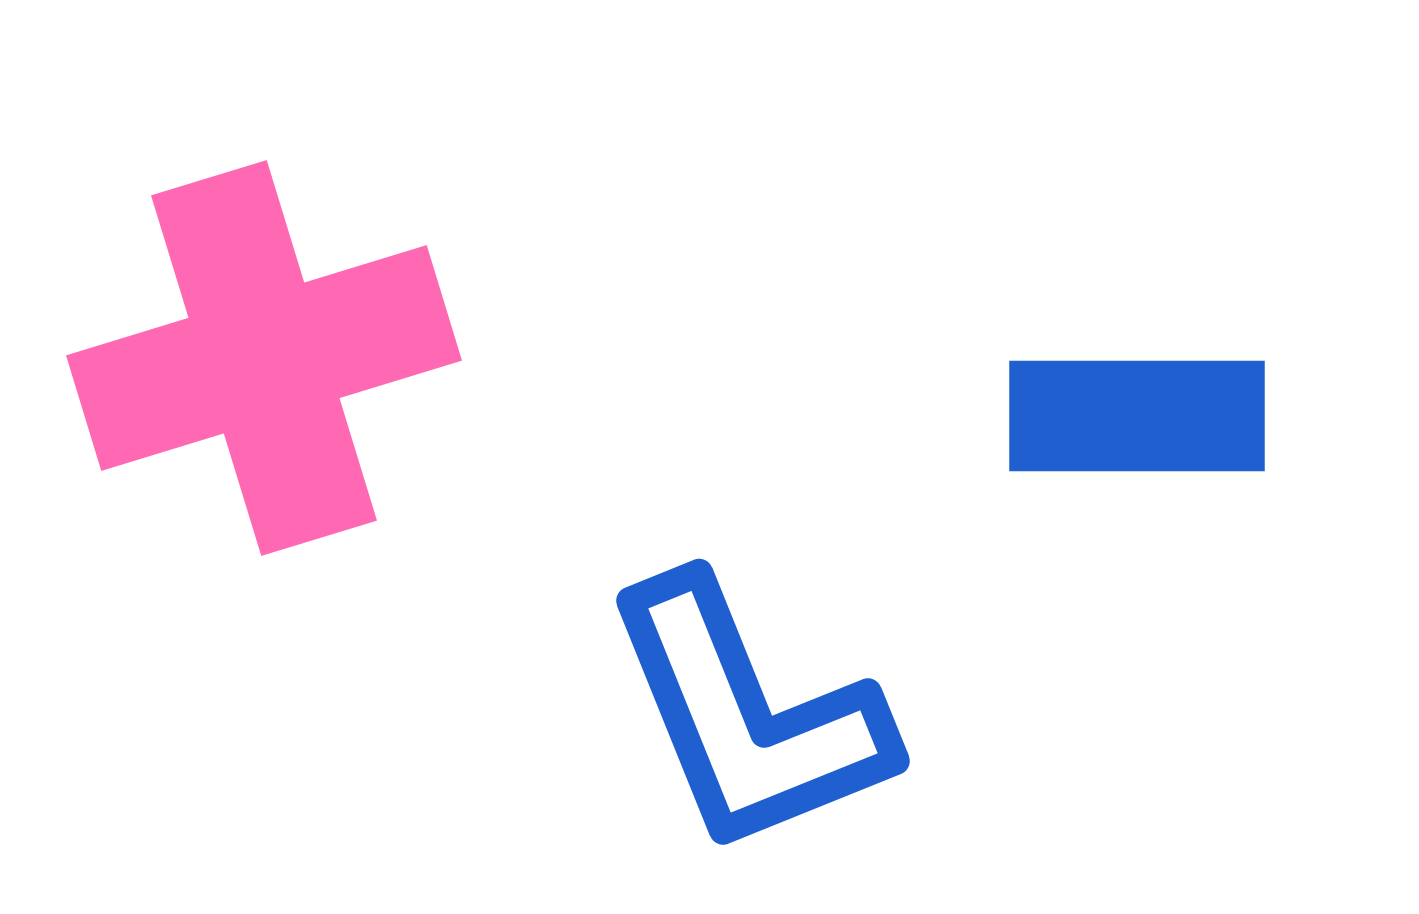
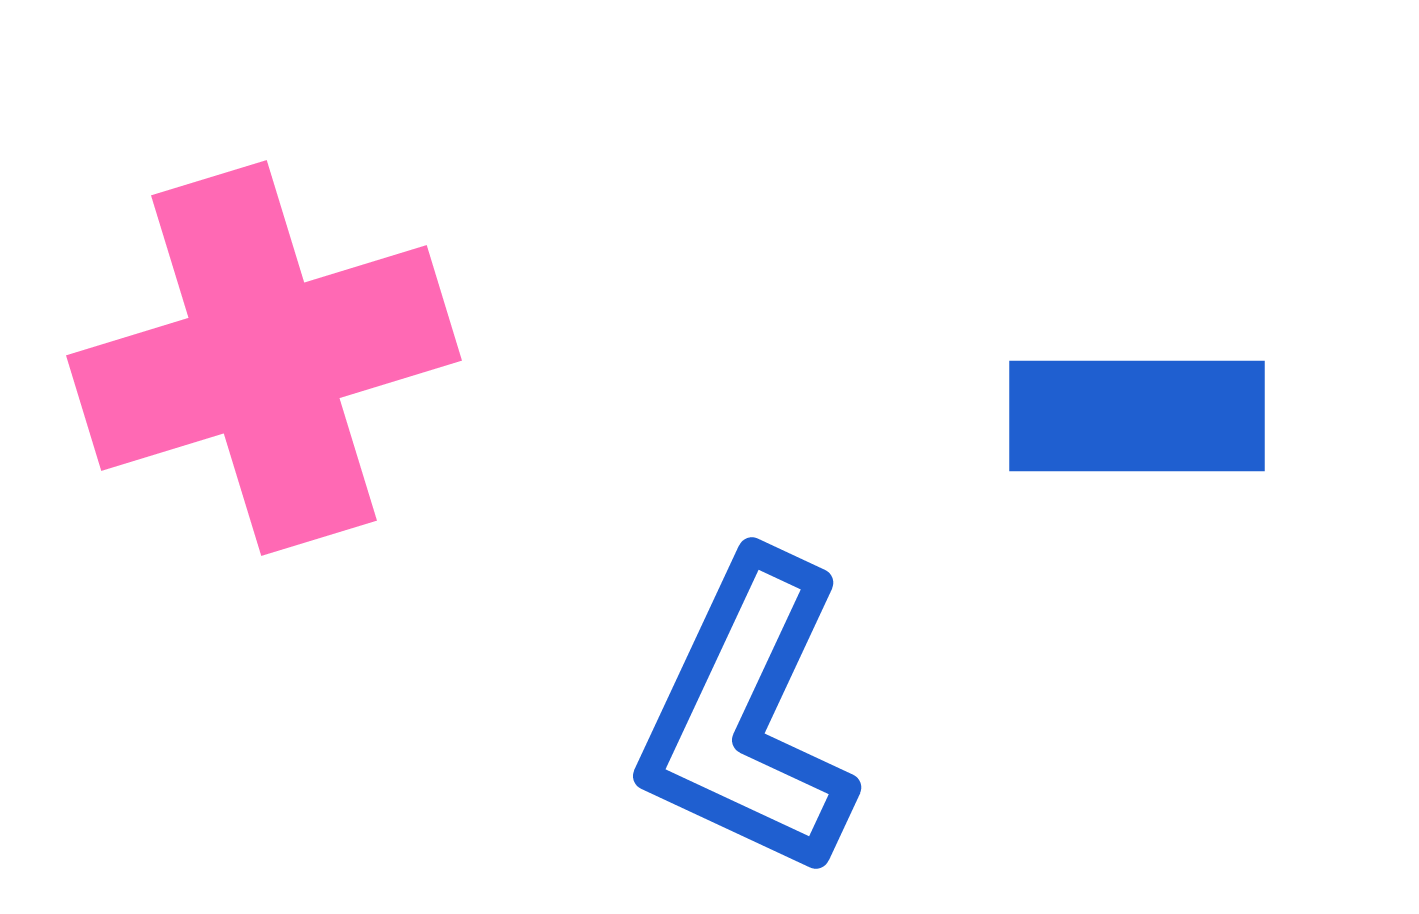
blue L-shape: rotated 47 degrees clockwise
